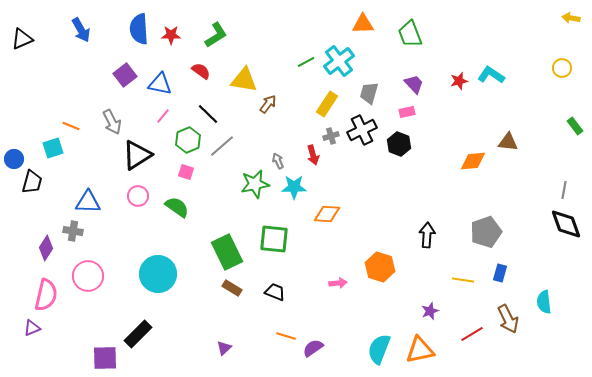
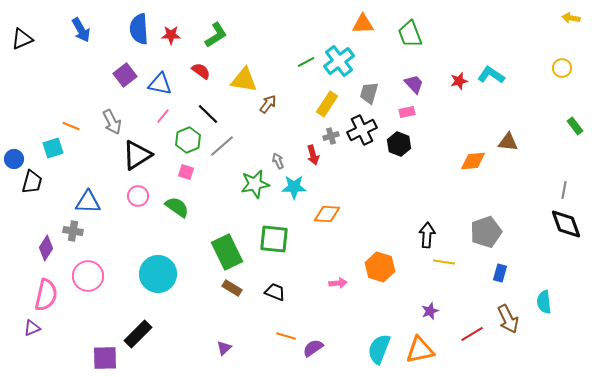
yellow line at (463, 280): moved 19 px left, 18 px up
